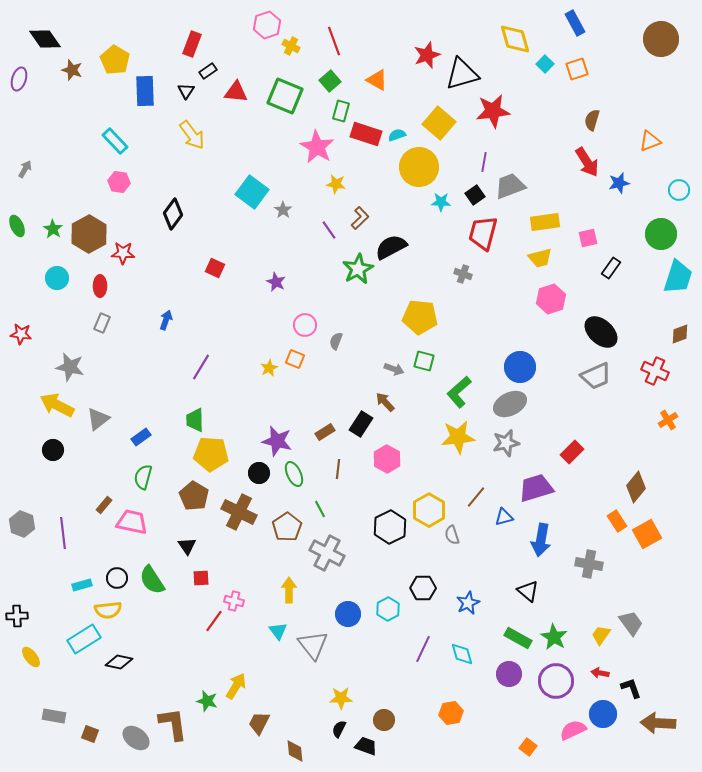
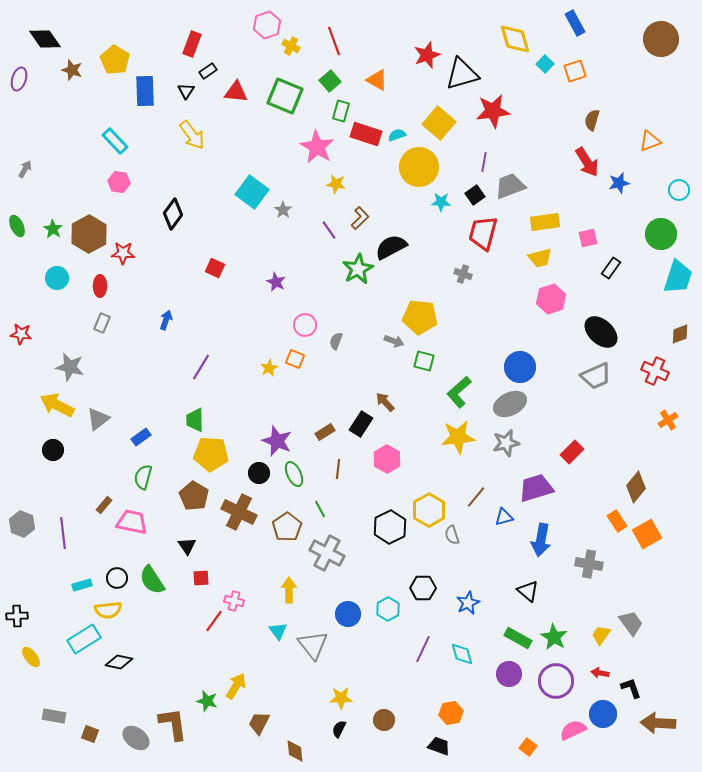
orange square at (577, 69): moved 2 px left, 2 px down
gray arrow at (394, 369): moved 28 px up
purple star at (277, 441): rotated 8 degrees clockwise
black trapezoid at (366, 746): moved 73 px right
